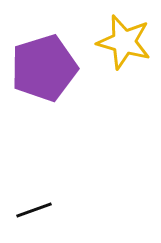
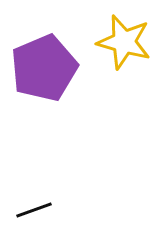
purple pentagon: rotated 6 degrees counterclockwise
